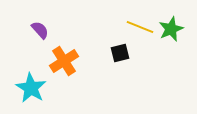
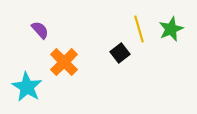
yellow line: moved 1 px left, 2 px down; rotated 52 degrees clockwise
black square: rotated 24 degrees counterclockwise
orange cross: moved 1 px down; rotated 12 degrees counterclockwise
cyan star: moved 4 px left, 1 px up
